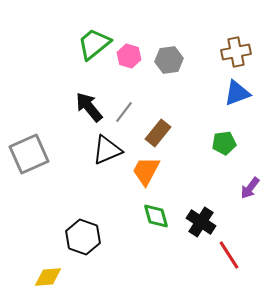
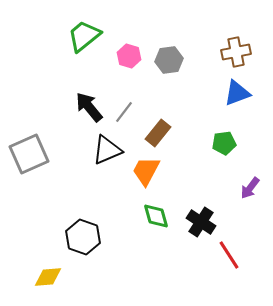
green trapezoid: moved 10 px left, 8 px up
